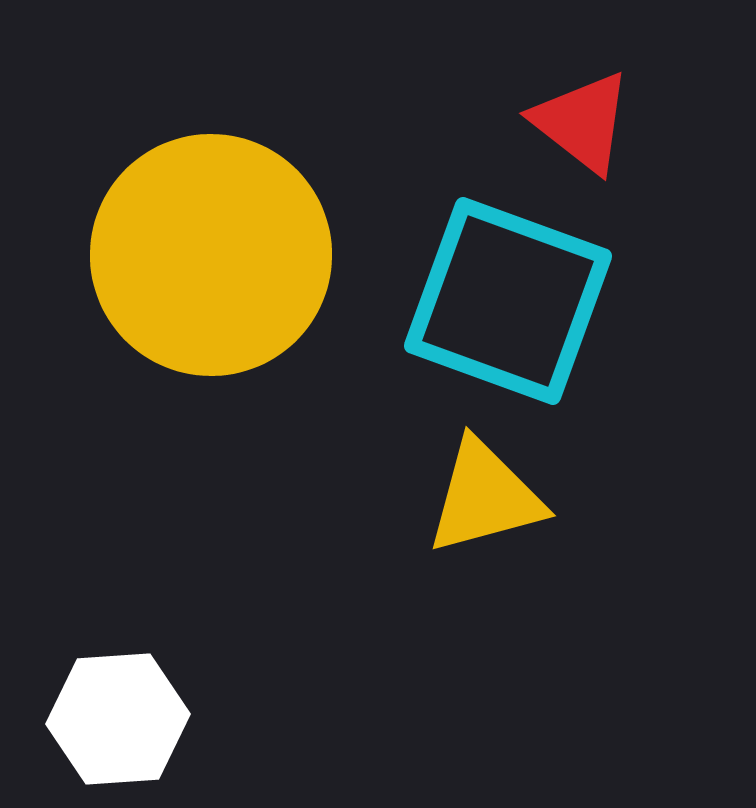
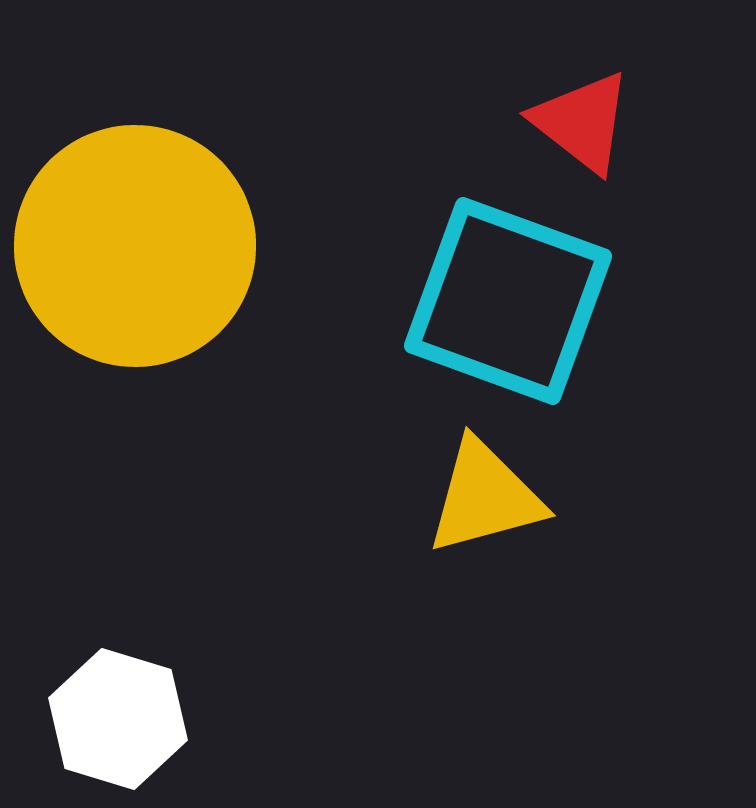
yellow circle: moved 76 px left, 9 px up
white hexagon: rotated 21 degrees clockwise
